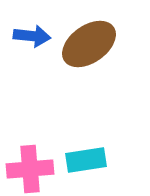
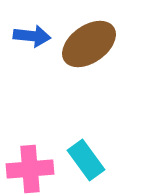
cyan rectangle: rotated 63 degrees clockwise
